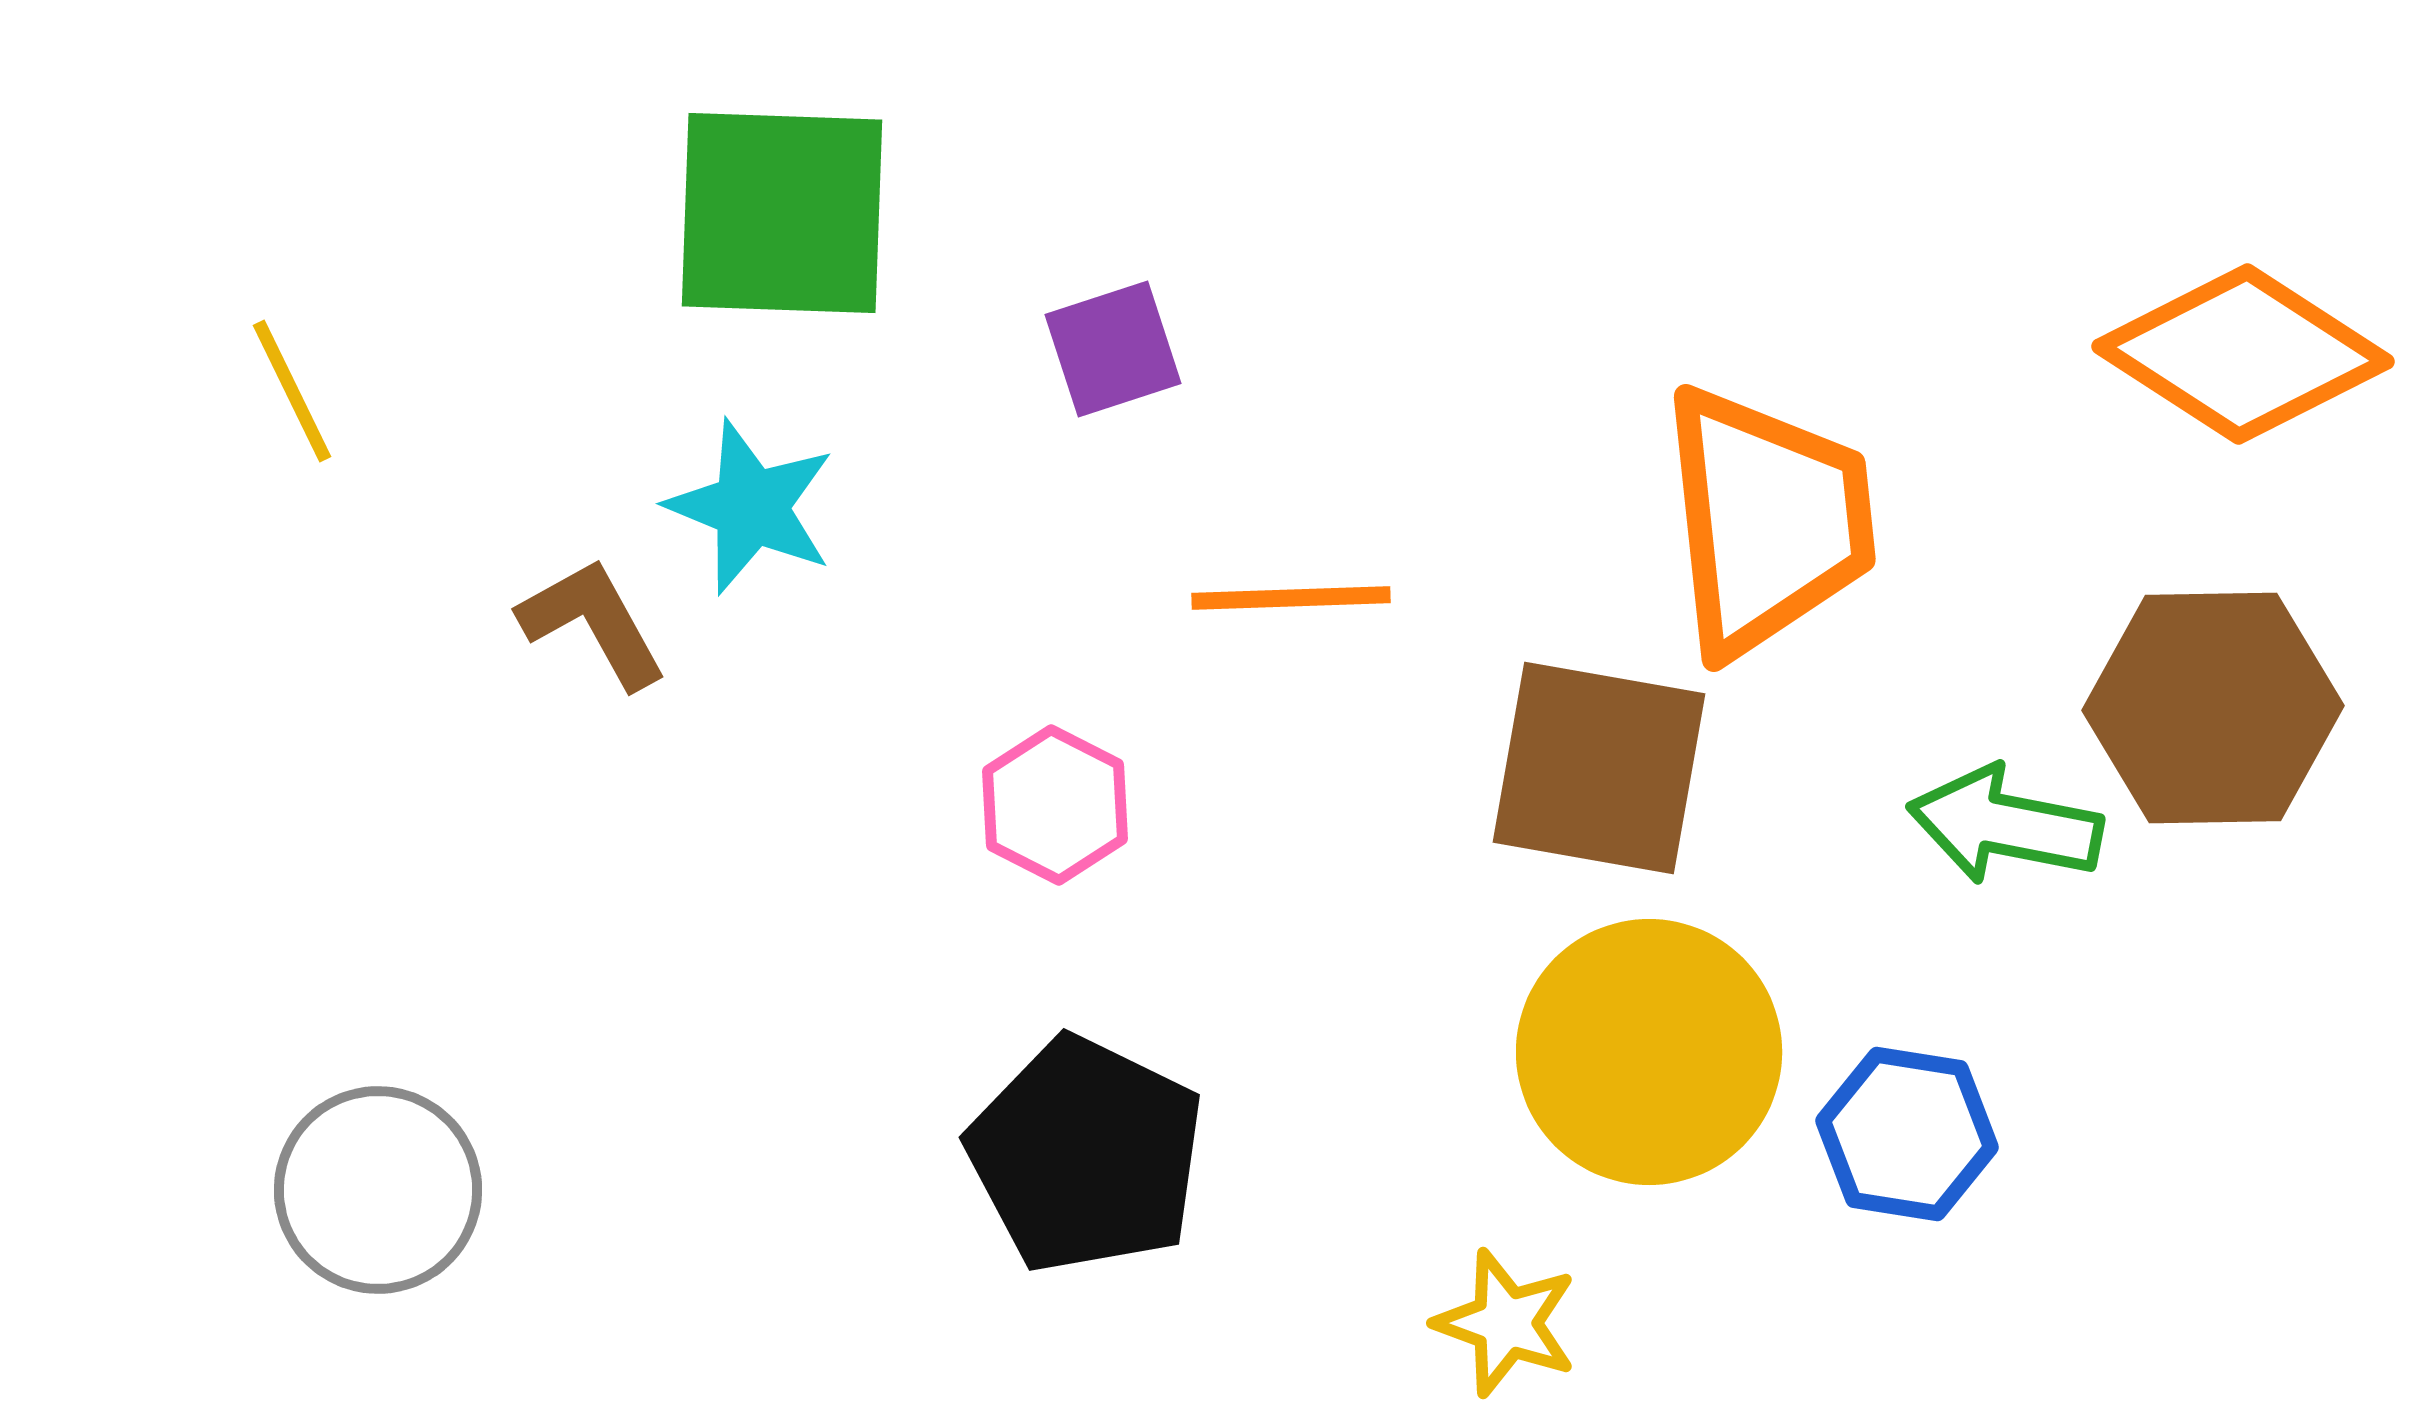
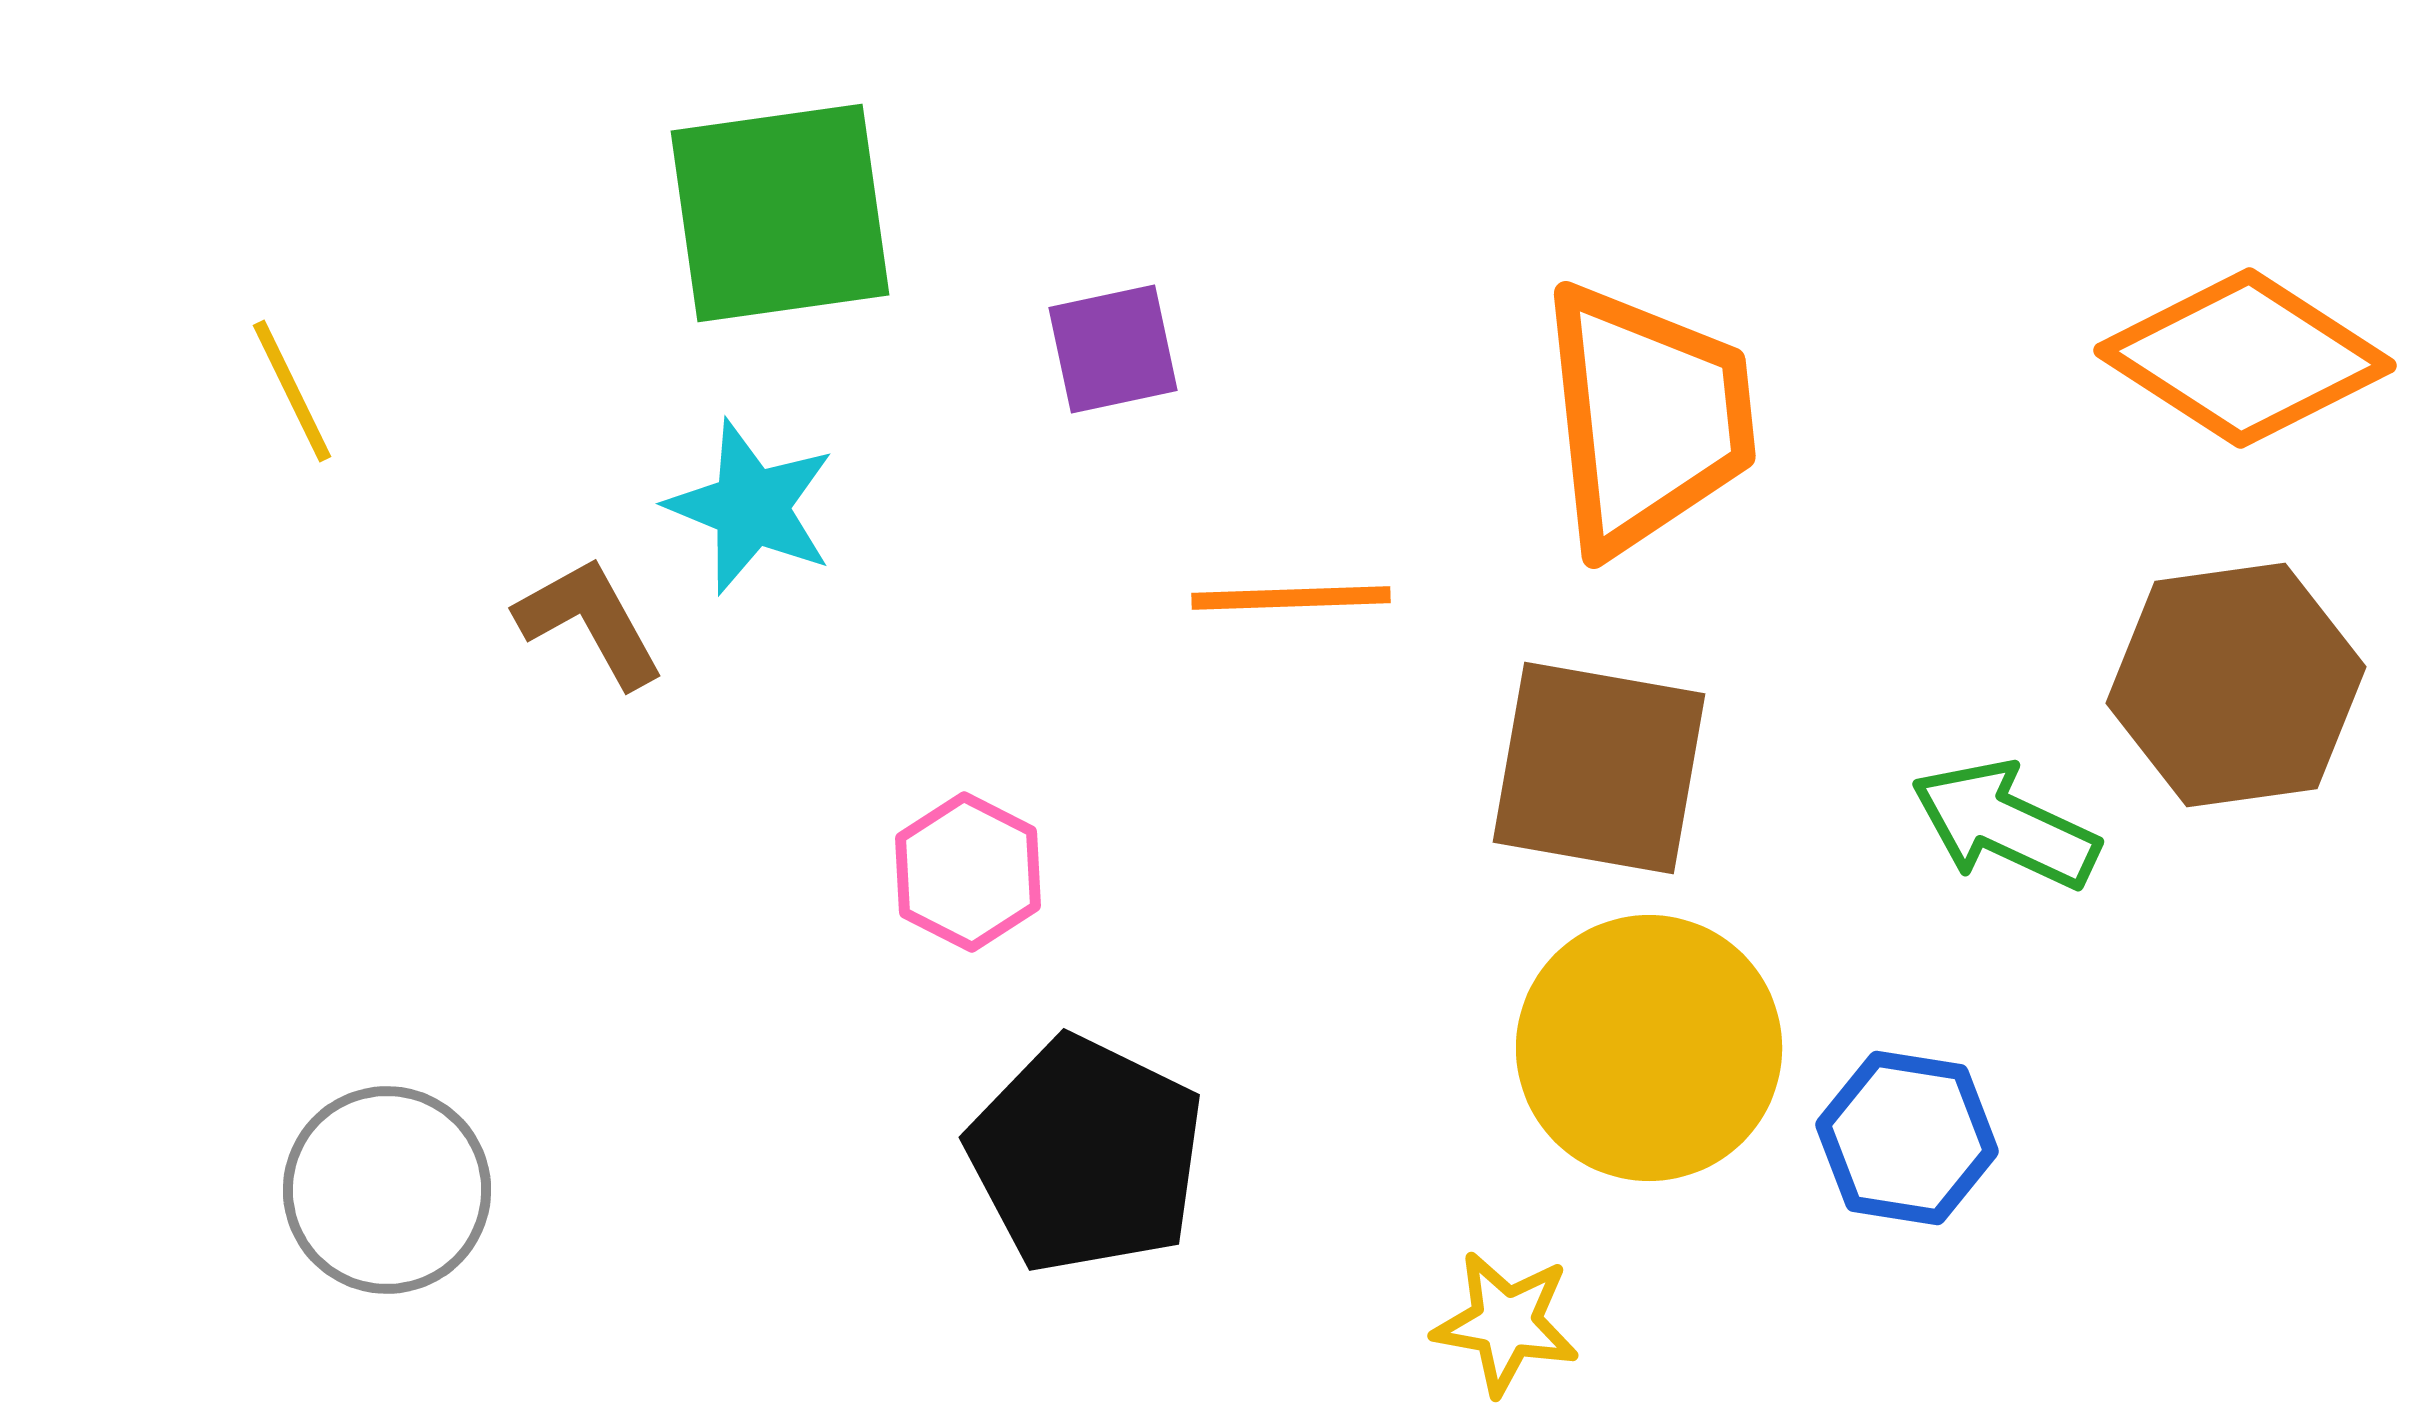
green square: moved 2 px left; rotated 10 degrees counterclockwise
purple square: rotated 6 degrees clockwise
orange diamond: moved 2 px right, 4 px down
orange trapezoid: moved 120 px left, 103 px up
brown L-shape: moved 3 px left, 1 px up
brown hexagon: moved 23 px right, 23 px up; rotated 7 degrees counterclockwise
pink hexagon: moved 87 px left, 67 px down
green arrow: rotated 14 degrees clockwise
yellow circle: moved 4 px up
blue hexagon: moved 4 px down
gray circle: moved 9 px right
yellow star: rotated 10 degrees counterclockwise
